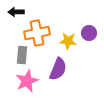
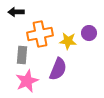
orange cross: moved 3 px right, 1 px down
